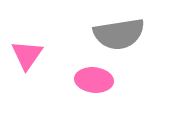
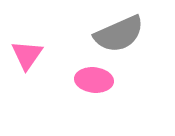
gray semicircle: rotated 15 degrees counterclockwise
